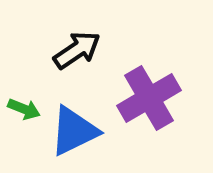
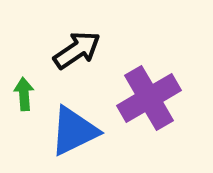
green arrow: moved 15 px up; rotated 116 degrees counterclockwise
